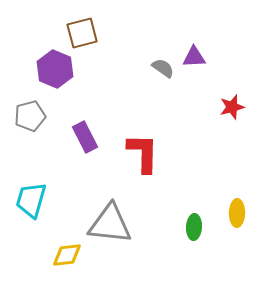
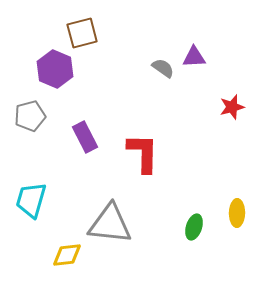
green ellipse: rotated 15 degrees clockwise
